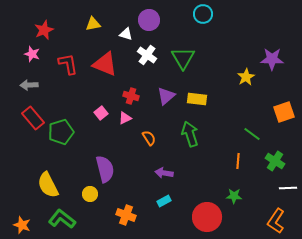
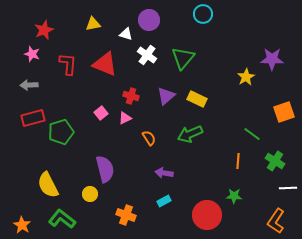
green triangle: rotated 10 degrees clockwise
red L-shape: rotated 15 degrees clockwise
yellow rectangle: rotated 18 degrees clockwise
red rectangle: rotated 65 degrees counterclockwise
green arrow: rotated 95 degrees counterclockwise
red circle: moved 2 px up
orange star: rotated 12 degrees clockwise
